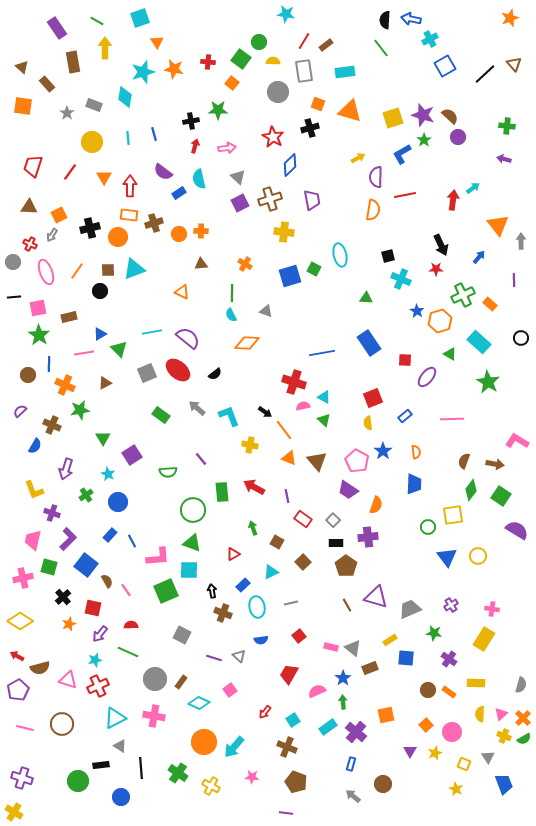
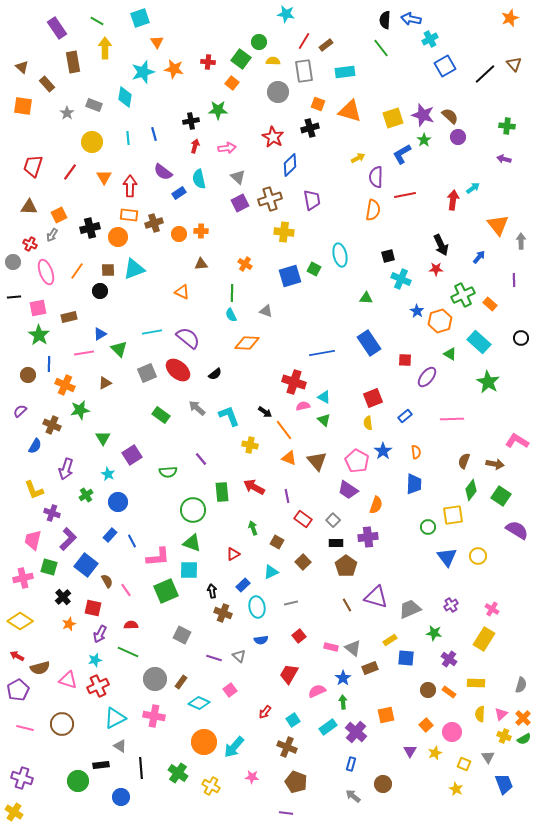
pink cross at (492, 609): rotated 24 degrees clockwise
purple arrow at (100, 634): rotated 12 degrees counterclockwise
